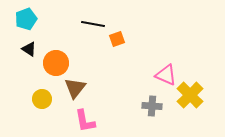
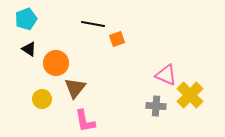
gray cross: moved 4 px right
